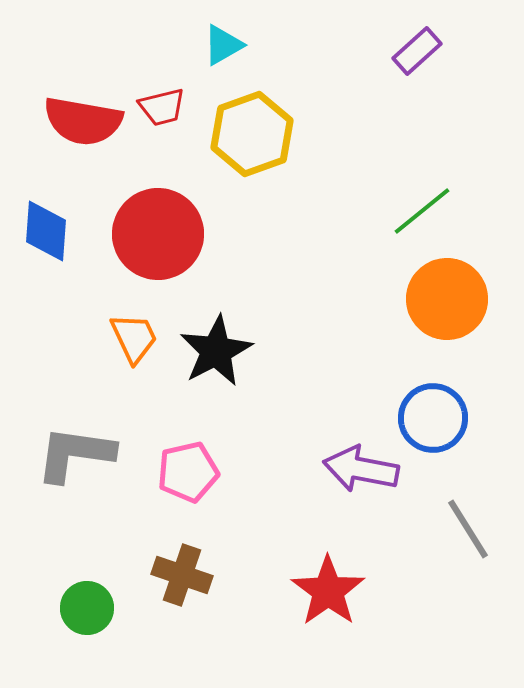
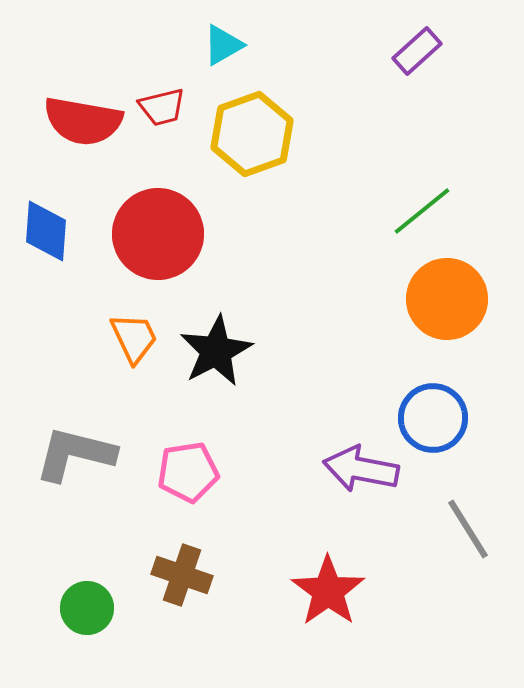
gray L-shape: rotated 6 degrees clockwise
pink pentagon: rotated 4 degrees clockwise
